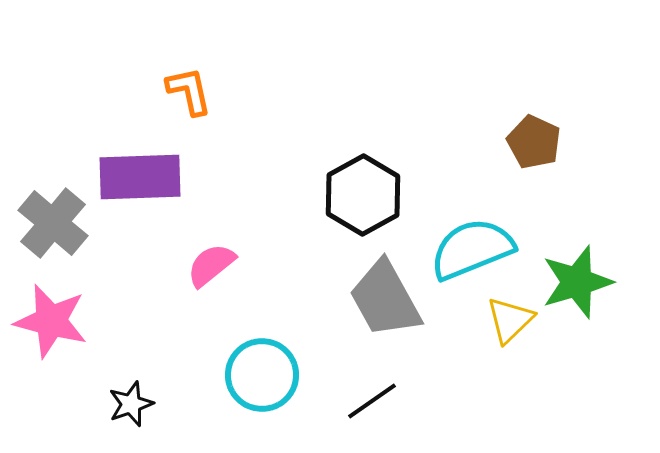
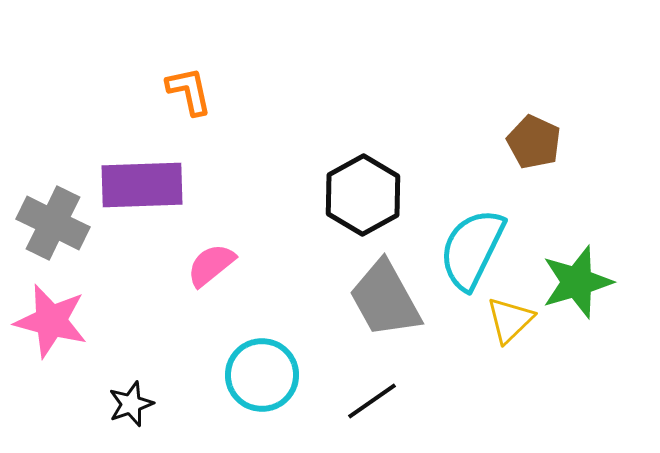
purple rectangle: moved 2 px right, 8 px down
gray cross: rotated 14 degrees counterclockwise
cyan semicircle: rotated 42 degrees counterclockwise
